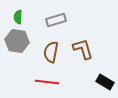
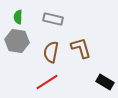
gray rectangle: moved 3 px left, 1 px up; rotated 30 degrees clockwise
brown L-shape: moved 2 px left, 1 px up
red line: rotated 40 degrees counterclockwise
